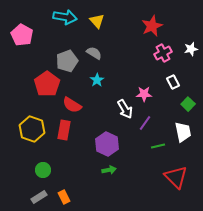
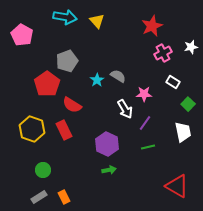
white star: moved 2 px up
gray semicircle: moved 24 px right, 23 px down
white rectangle: rotated 32 degrees counterclockwise
red rectangle: rotated 36 degrees counterclockwise
green line: moved 10 px left, 1 px down
red triangle: moved 1 px right, 9 px down; rotated 15 degrees counterclockwise
